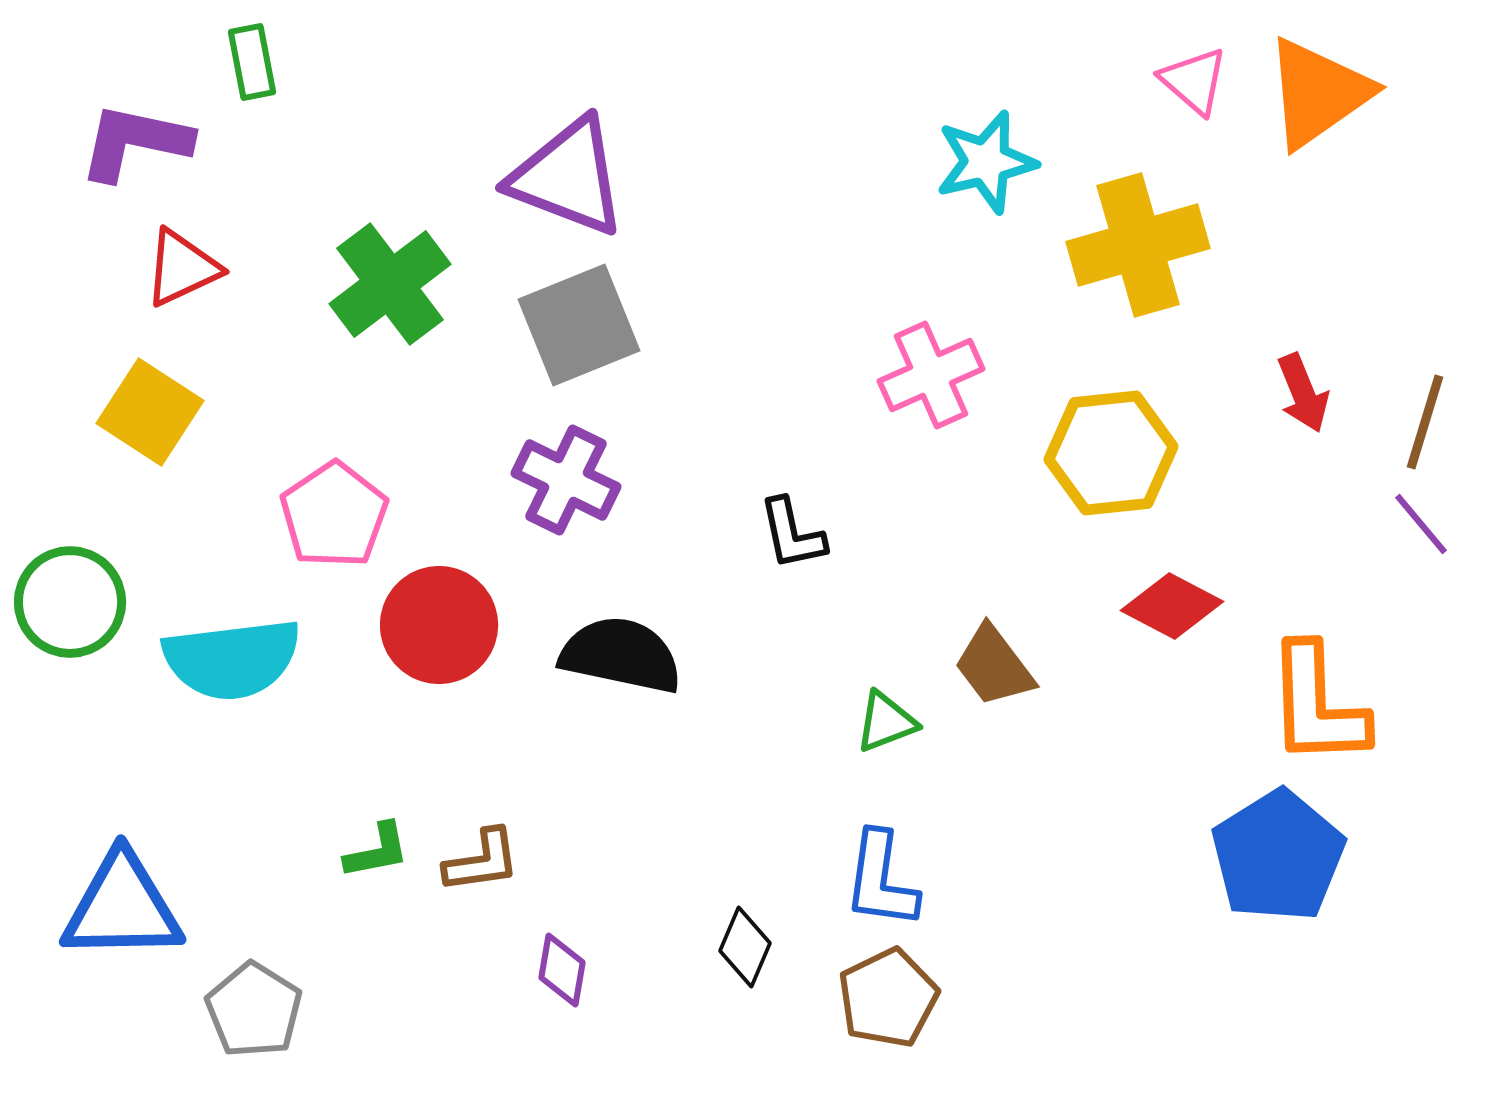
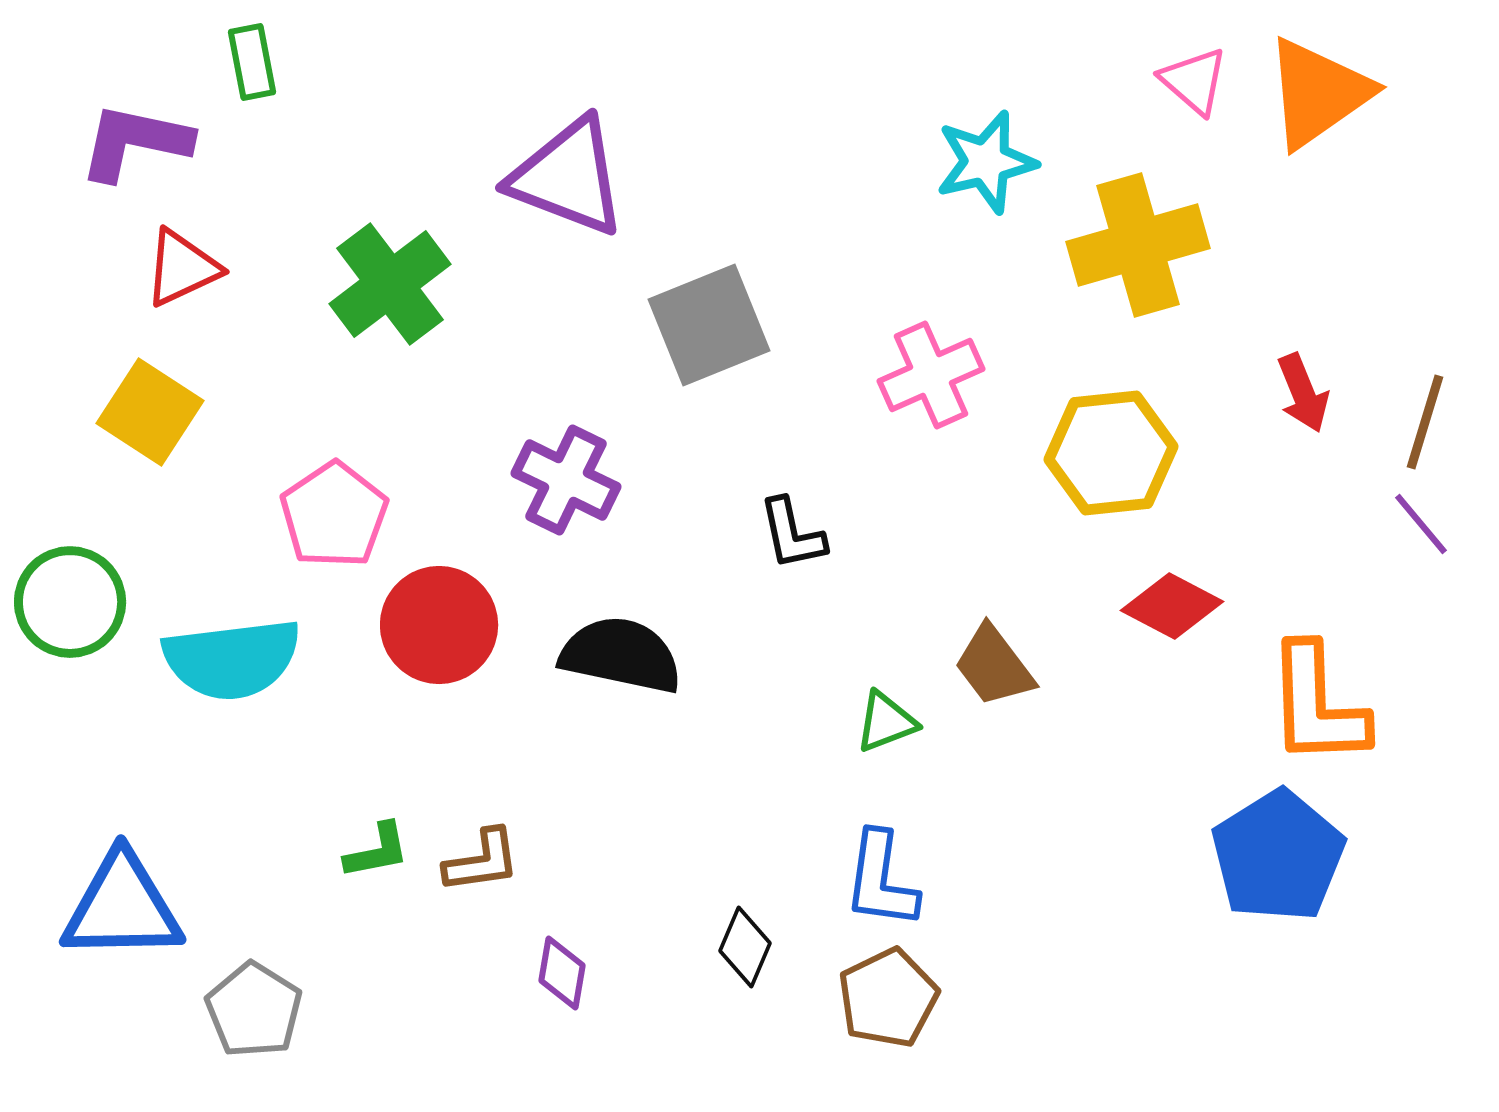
gray square: moved 130 px right
purple diamond: moved 3 px down
